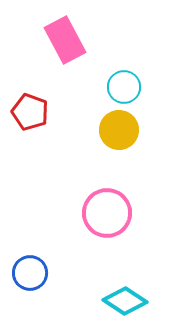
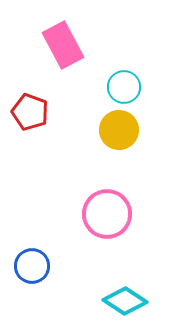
pink rectangle: moved 2 px left, 5 px down
pink circle: moved 1 px down
blue circle: moved 2 px right, 7 px up
